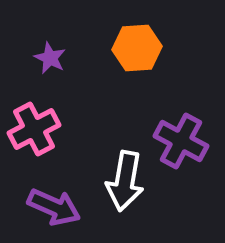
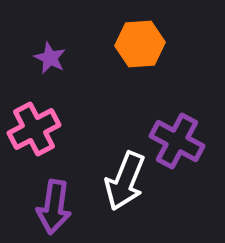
orange hexagon: moved 3 px right, 4 px up
purple cross: moved 4 px left
white arrow: rotated 12 degrees clockwise
purple arrow: rotated 74 degrees clockwise
